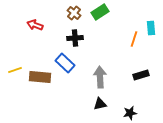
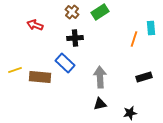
brown cross: moved 2 px left, 1 px up
black rectangle: moved 3 px right, 2 px down
